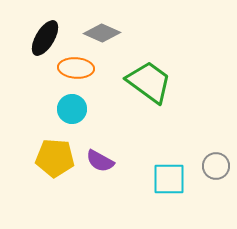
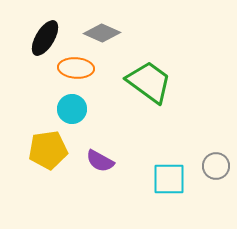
yellow pentagon: moved 7 px left, 8 px up; rotated 12 degrees counterclockwise
